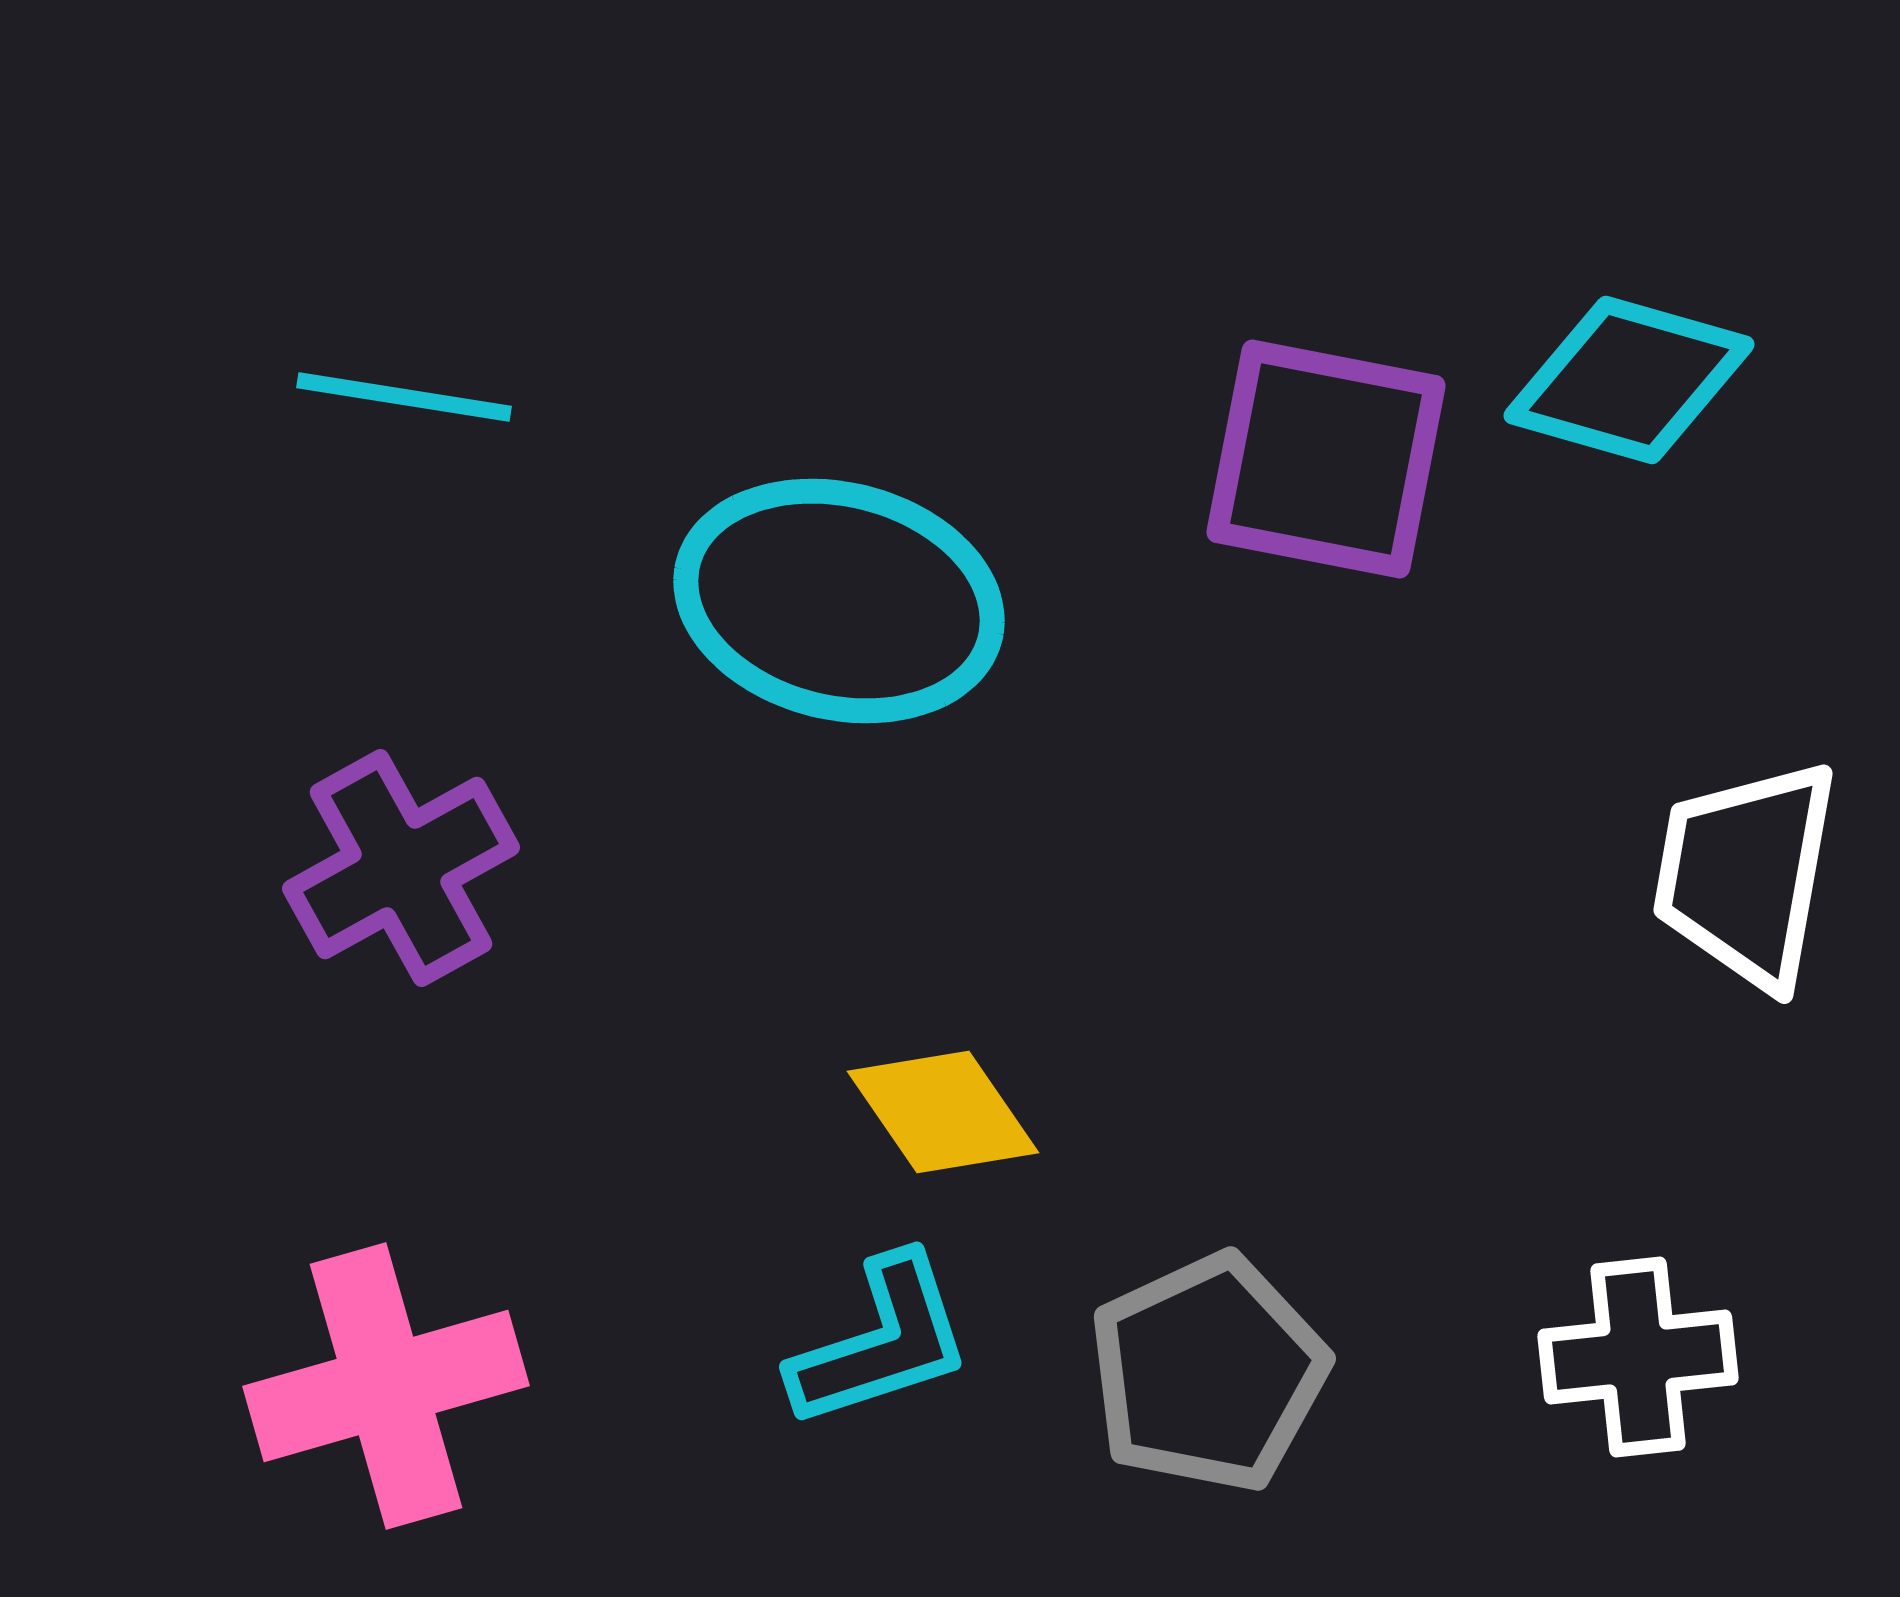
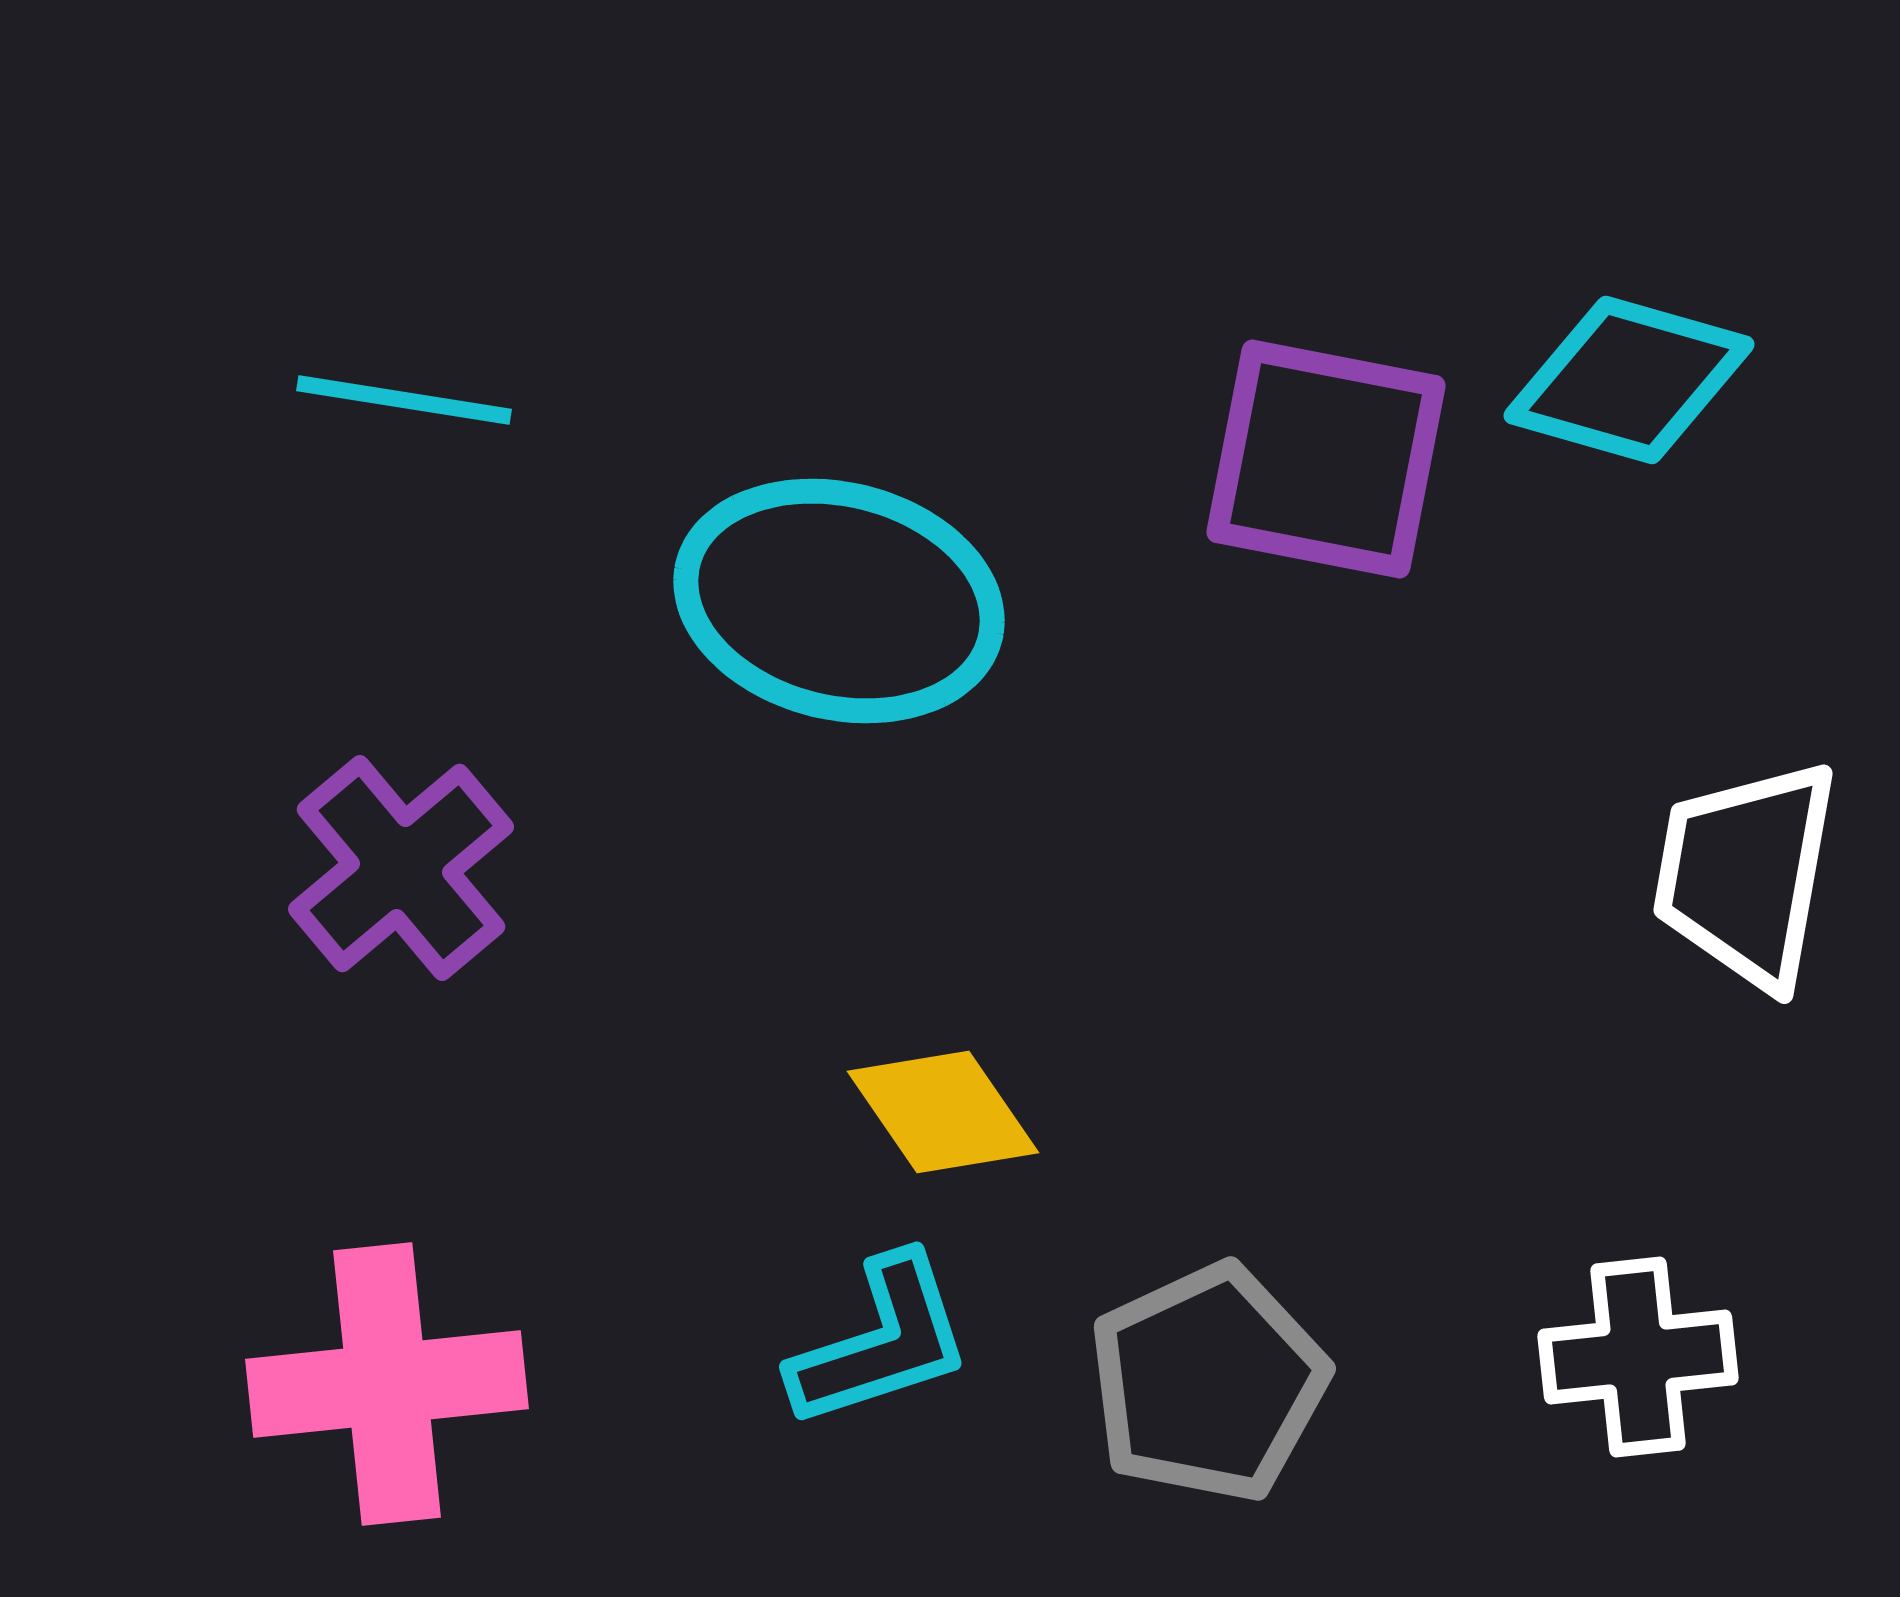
cyan line: moved 3 px down
purple cross: rotated 11 degrees counterclockwise
gray pentagon: moved 10 px down
pink cross: moved 1 px right, 2 px up; rotated 10 degrees clockwise
